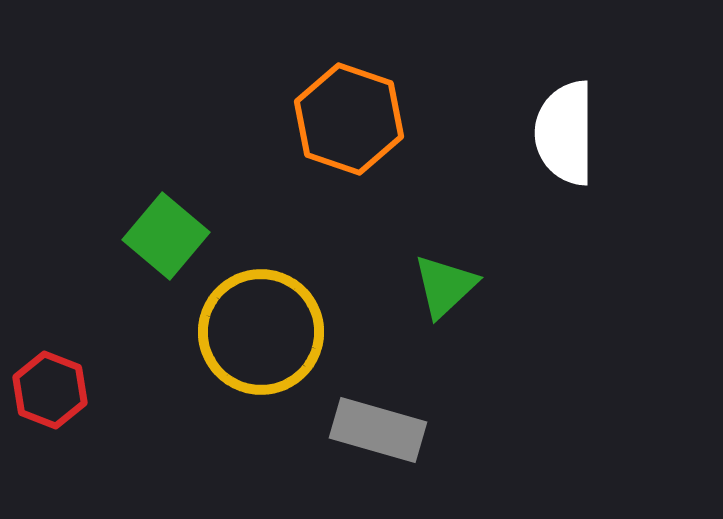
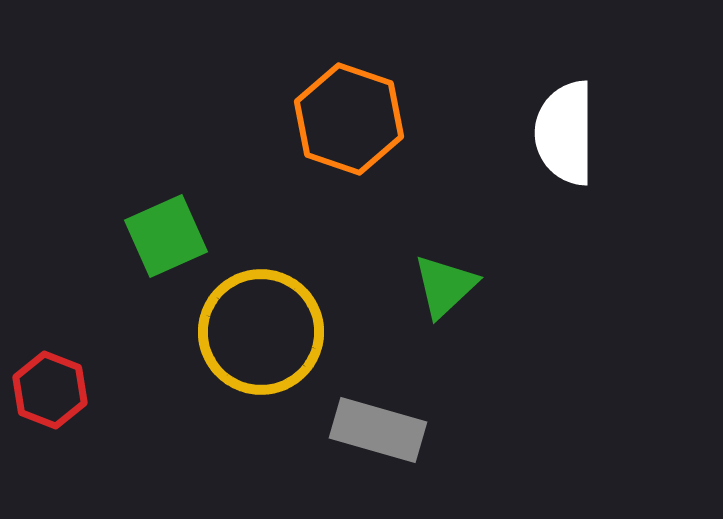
green square: rotated 26 degrees clockwise
